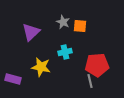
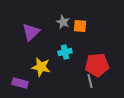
purple rectangle: moved 7 px right, 4 px down
